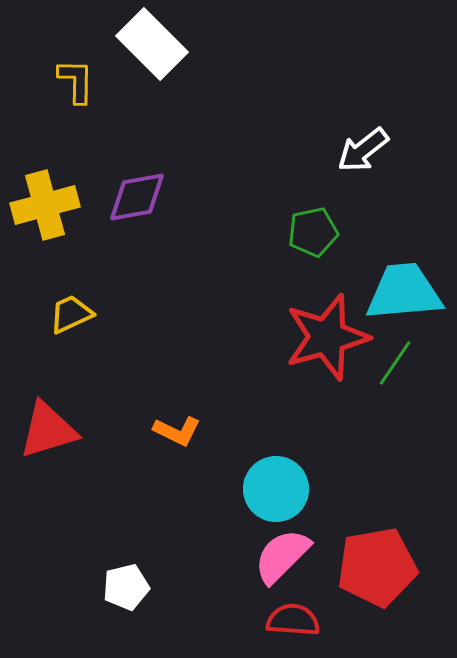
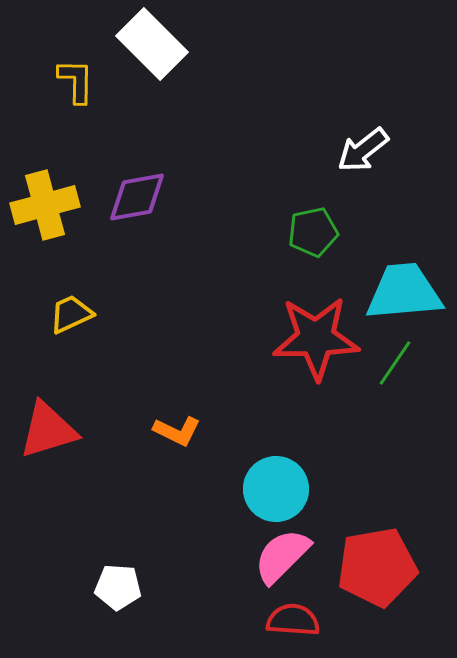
red star: moved 11 px left, 1 px down; rotated 14 degrees clockwise
white pentagon: moved 8 px left; rotated 18 degrees clockwise
